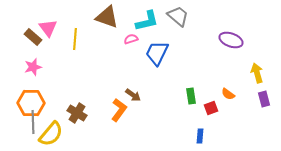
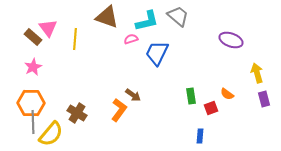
pink star: rotated 12 degrees counterclockwise
orange semicircle: moved 1 px left
